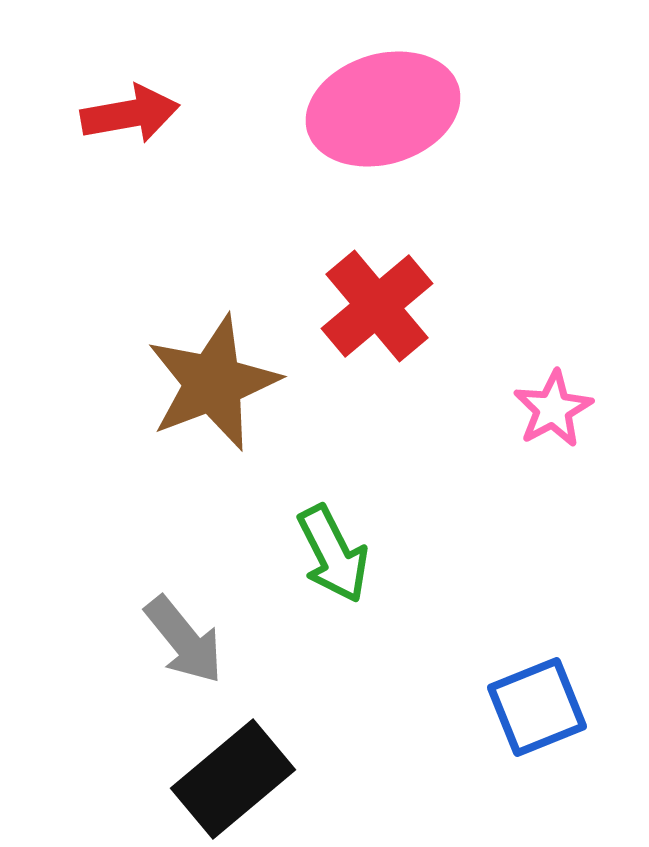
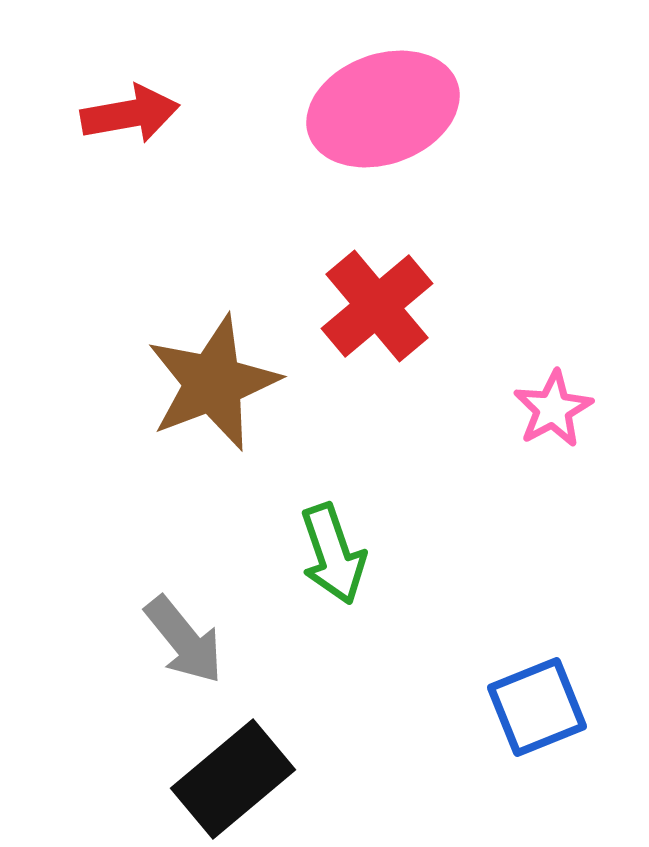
pink ellipse: rotated 3 degrees counterclockwise
green arrow: rotated 8 degrees clockwise
